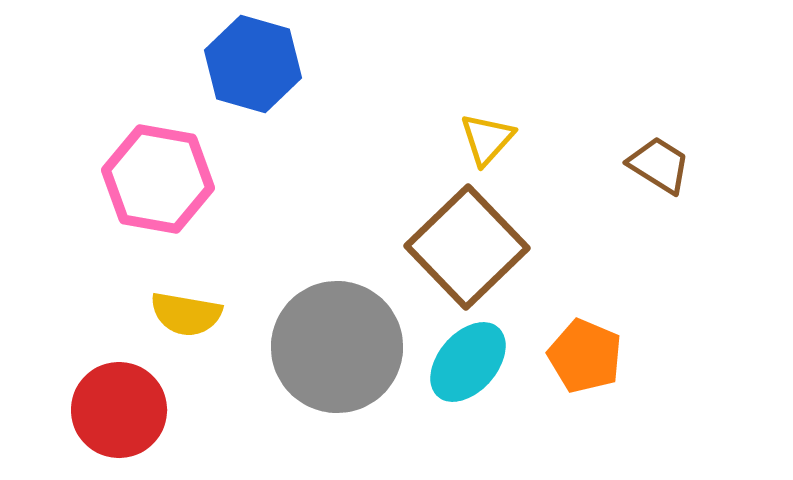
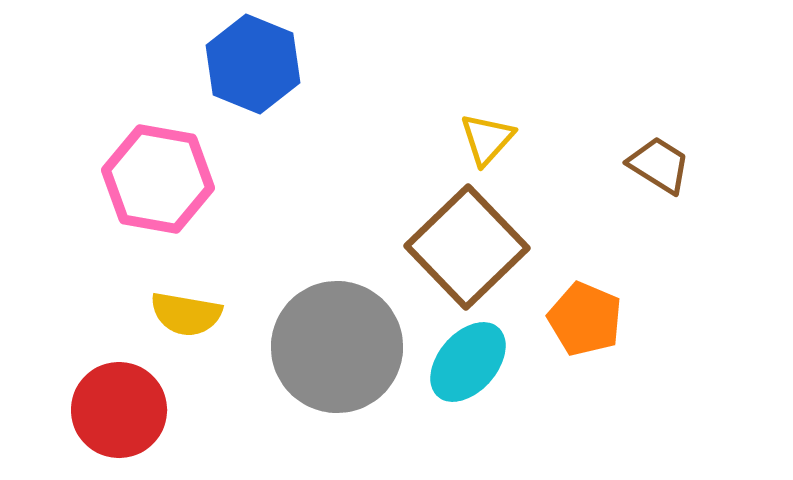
blue hexagon: rotated 6 degrees clockwise
orange pentagon: moved 37 px up
